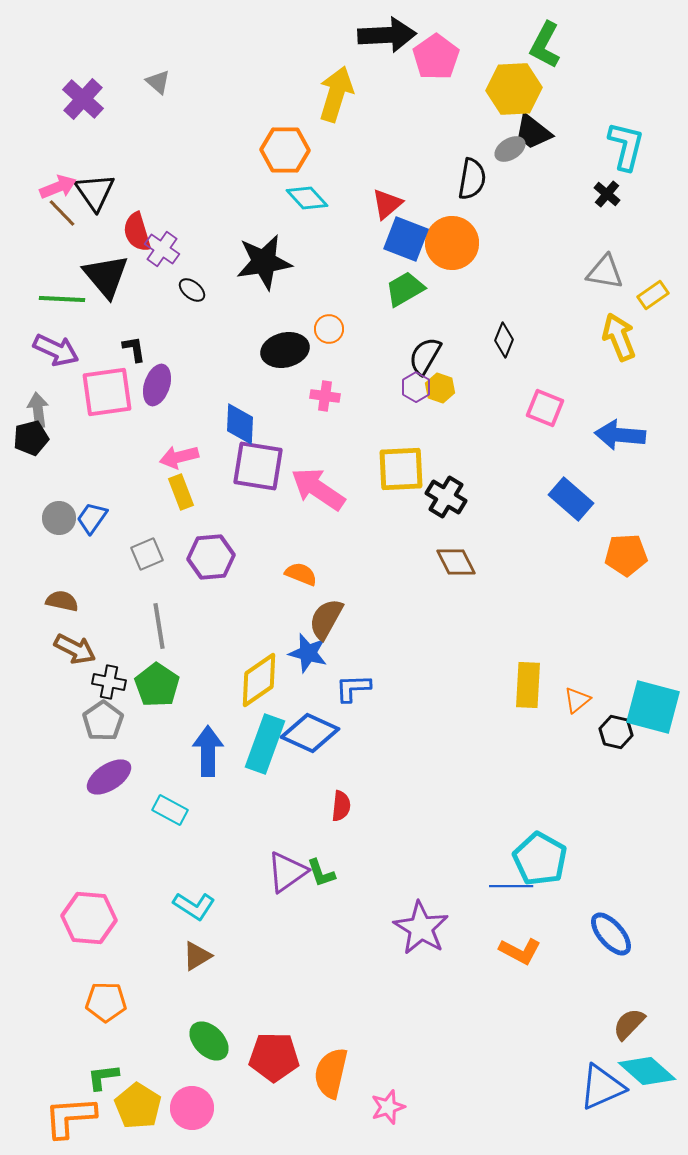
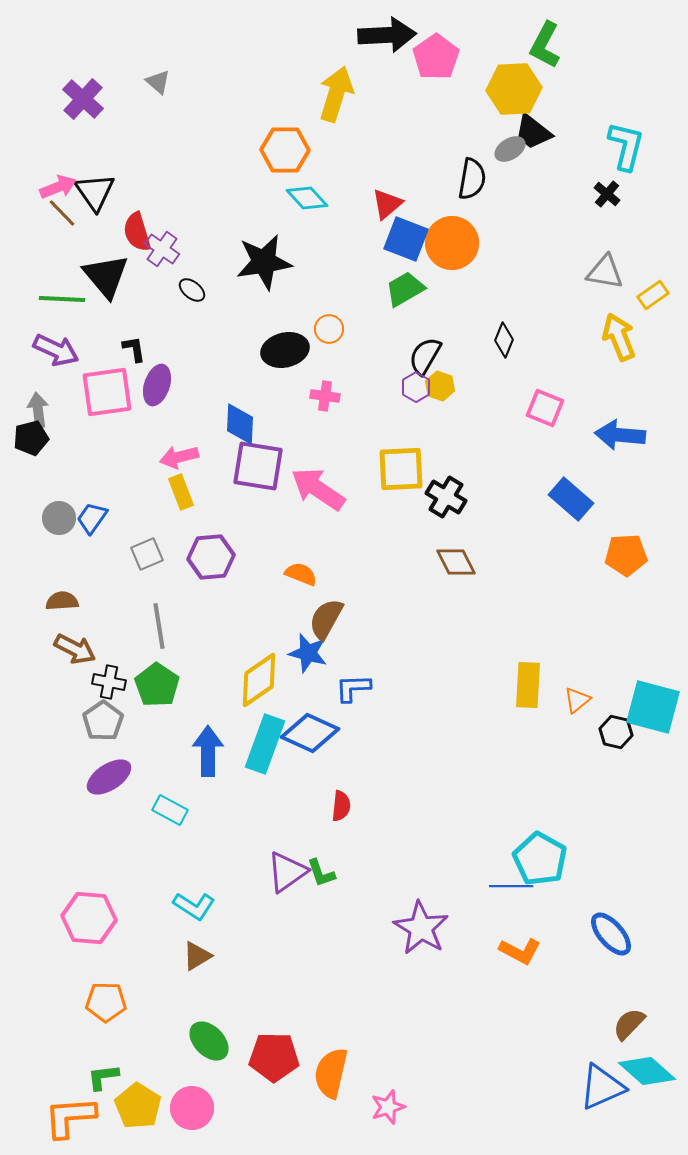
yellow hexagon at (440, 388): moved 2 px up
brown semicircle at (62, 601): rotated 16 degrees counterclockwise
